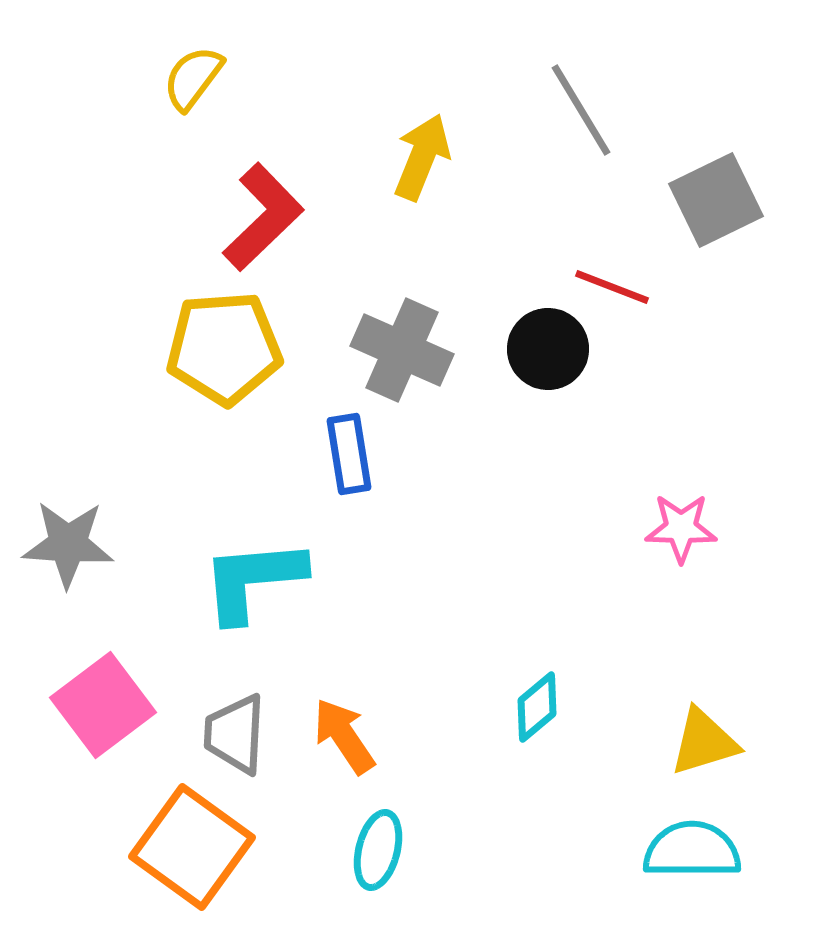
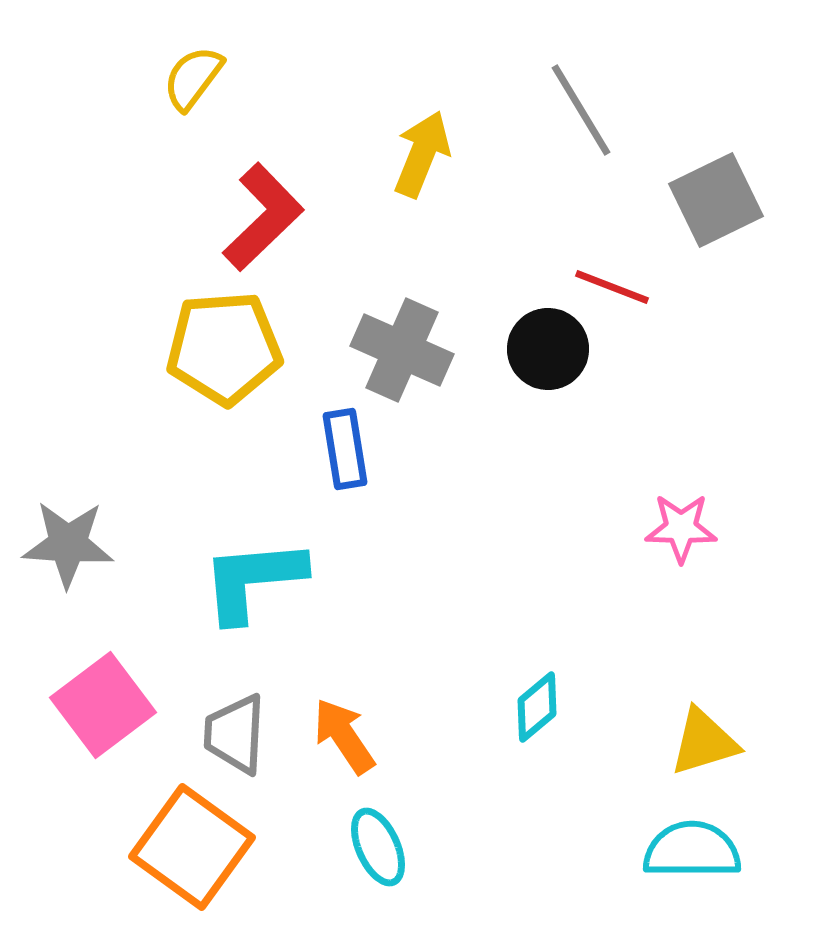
yellow arrow: moved 3 px up
blue rectangle: moved 4 px left, 5 px up
cyan ellipse: moved 3 px up; rotated 38 degrees counterclockwise
